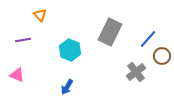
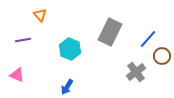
cyan hexagon: moved 1 px up
